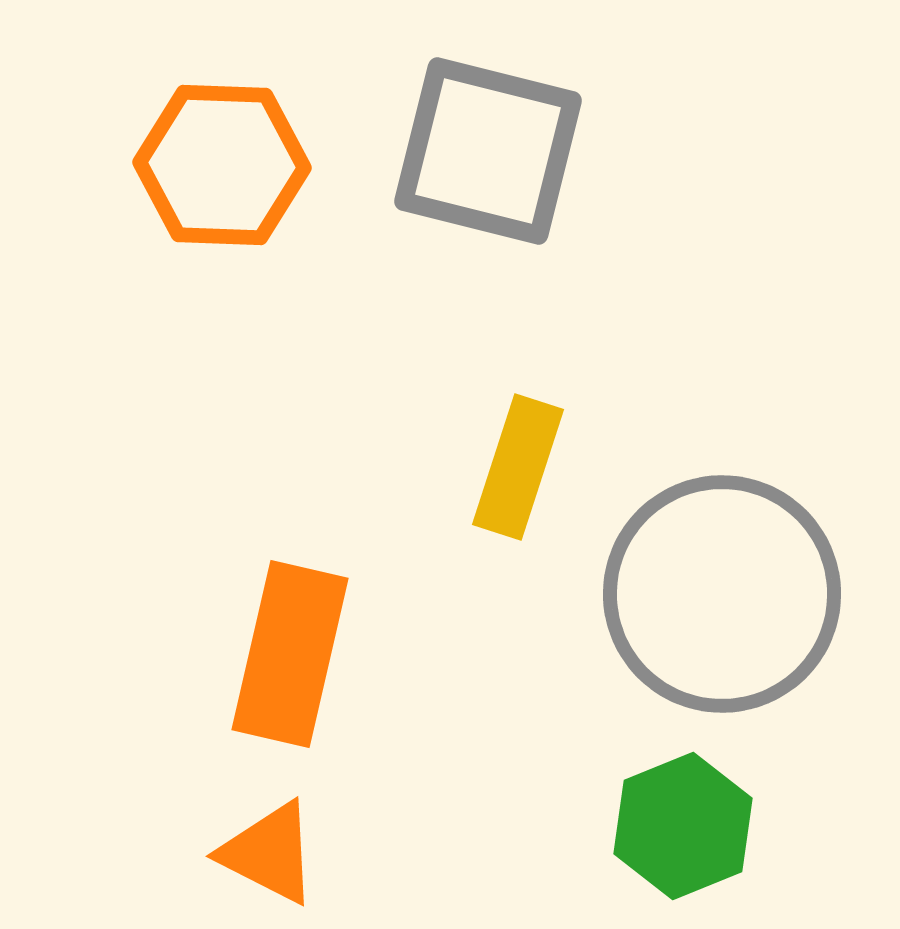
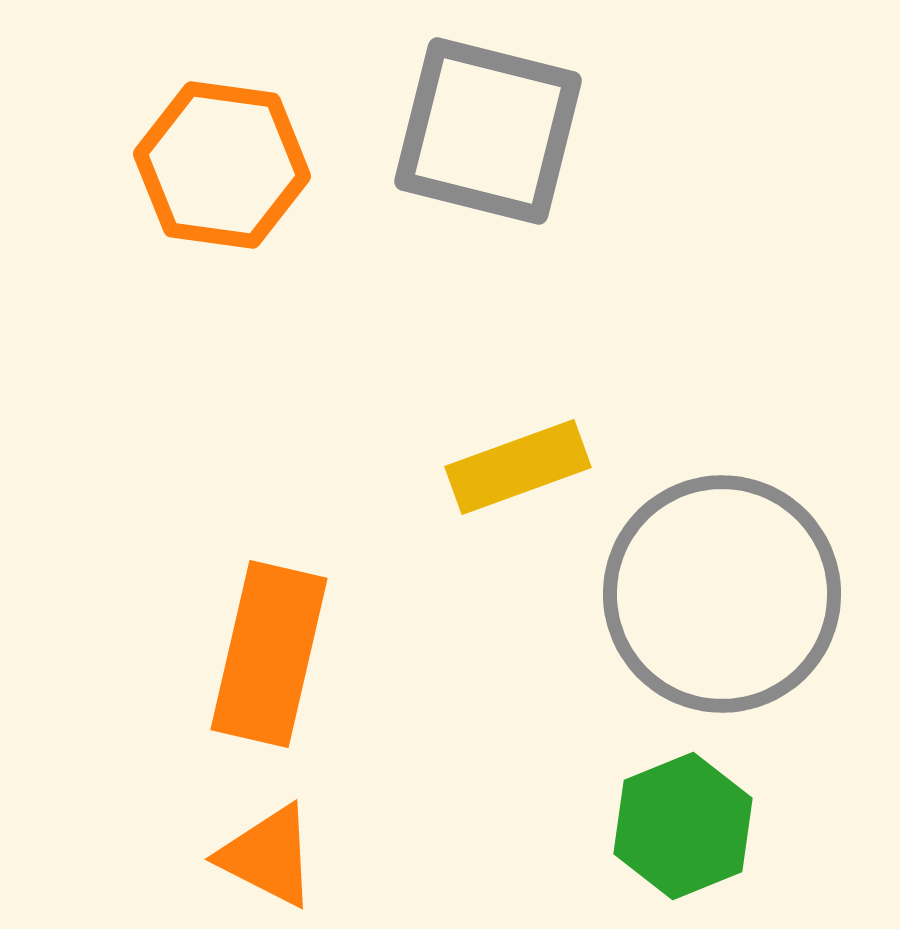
gray square: moved 20 px up
orange hexagon: rotated 6 degrees clockwise
yellow rectangle: rotated 52 degrees clockwise
orange rectangle: moved 21 px left
orange triangle: moved 1 px left, 3 px down
